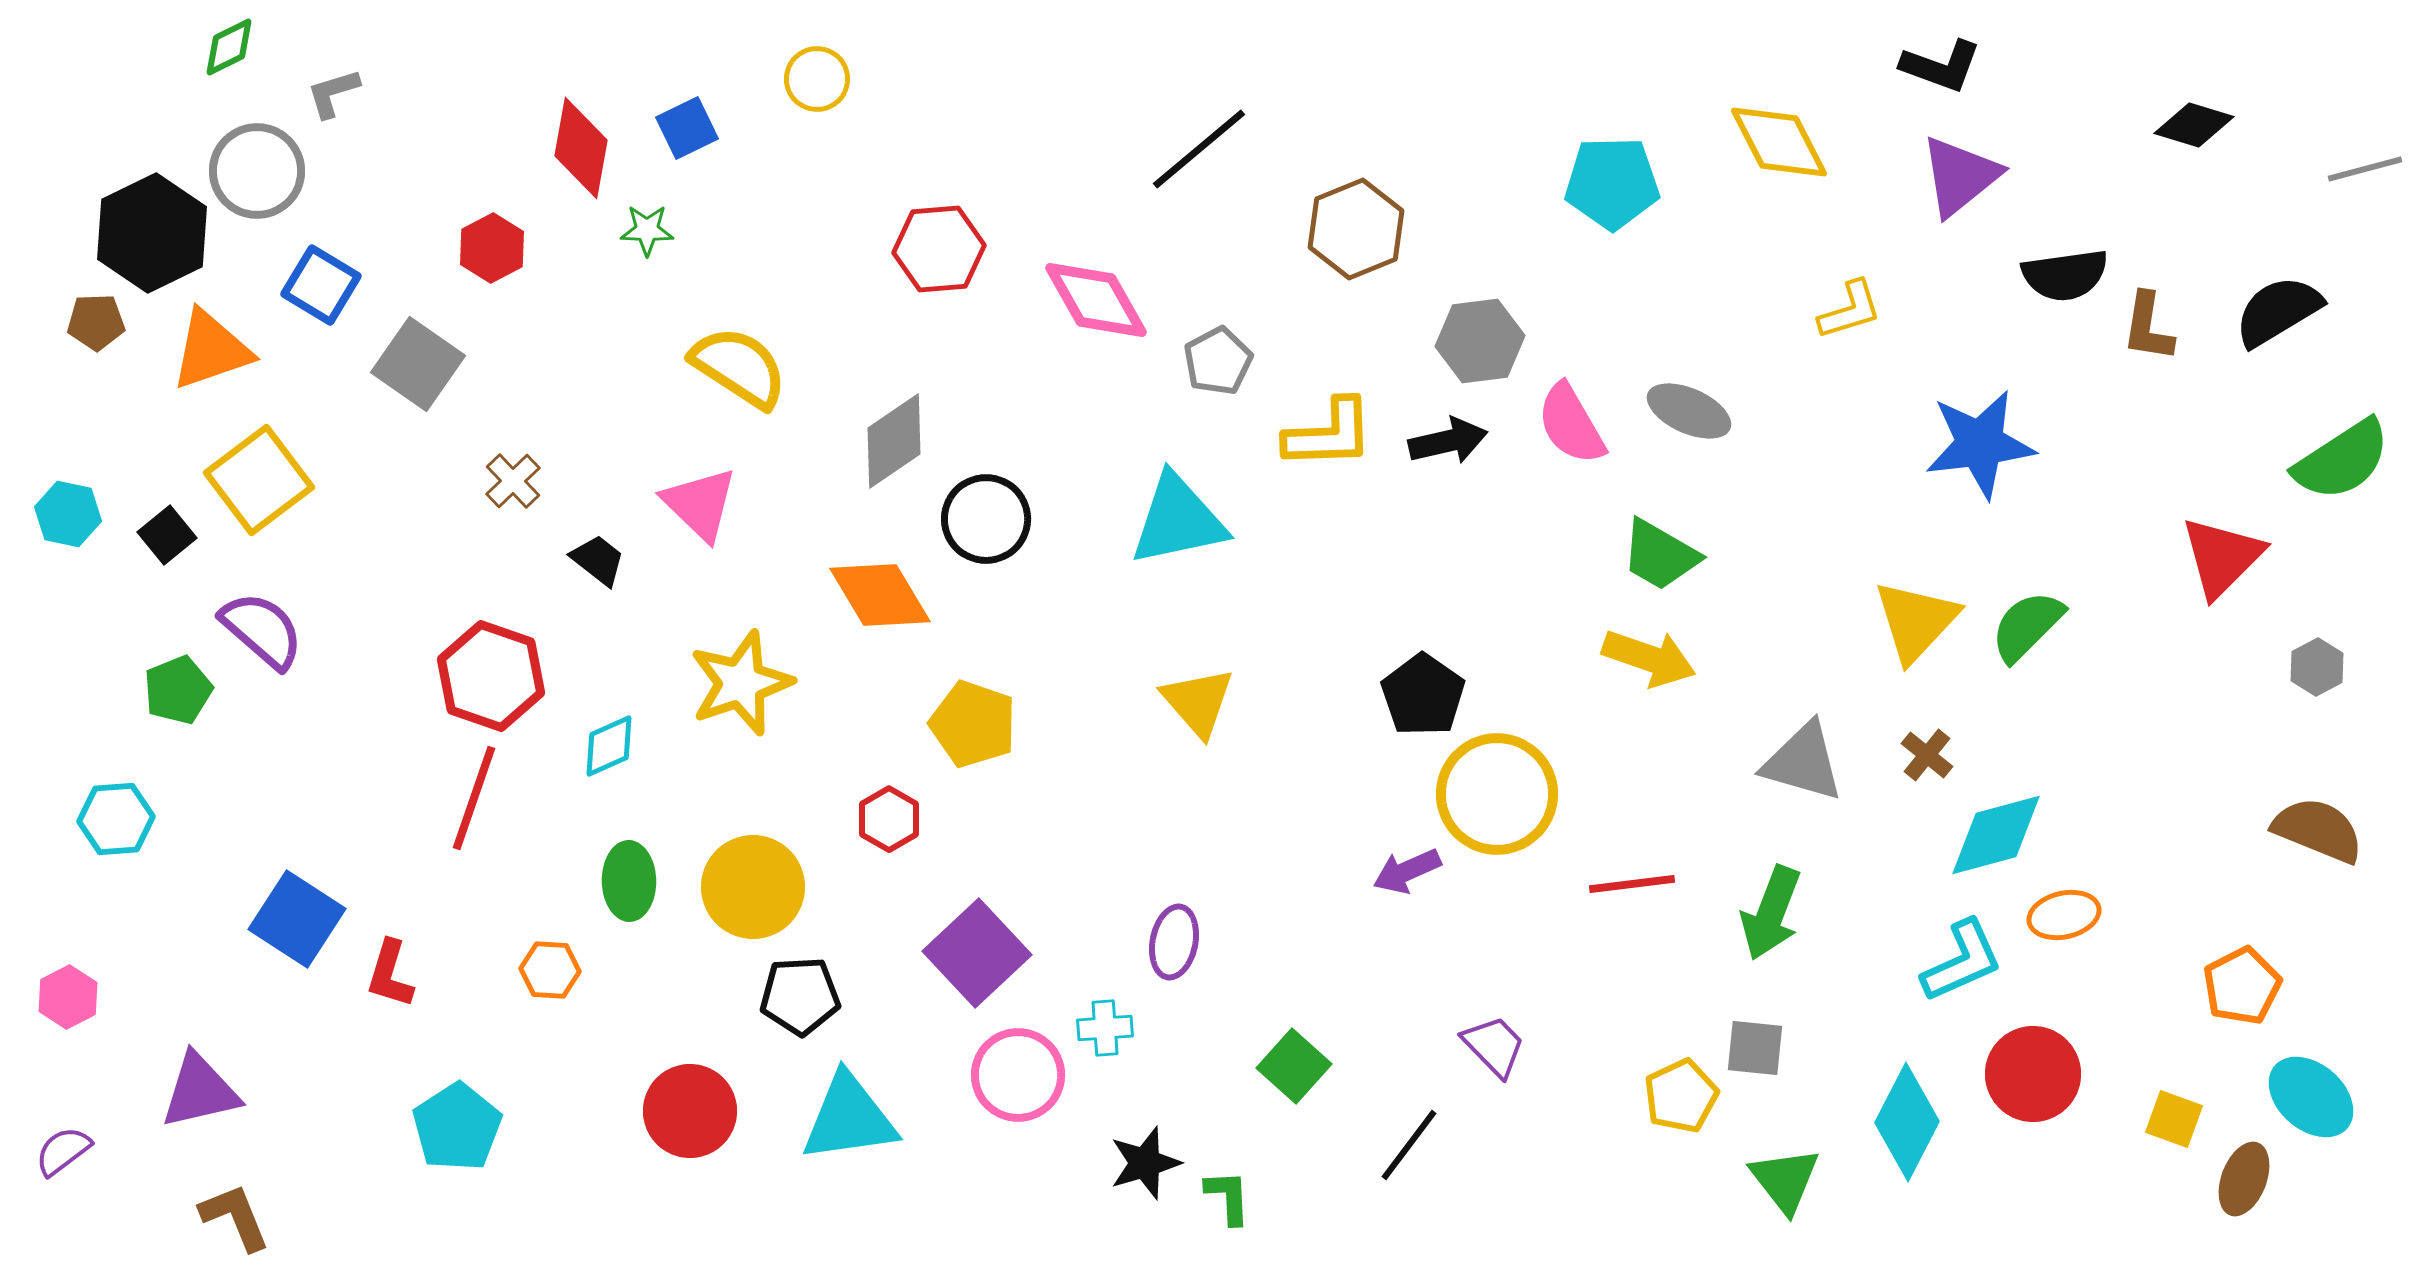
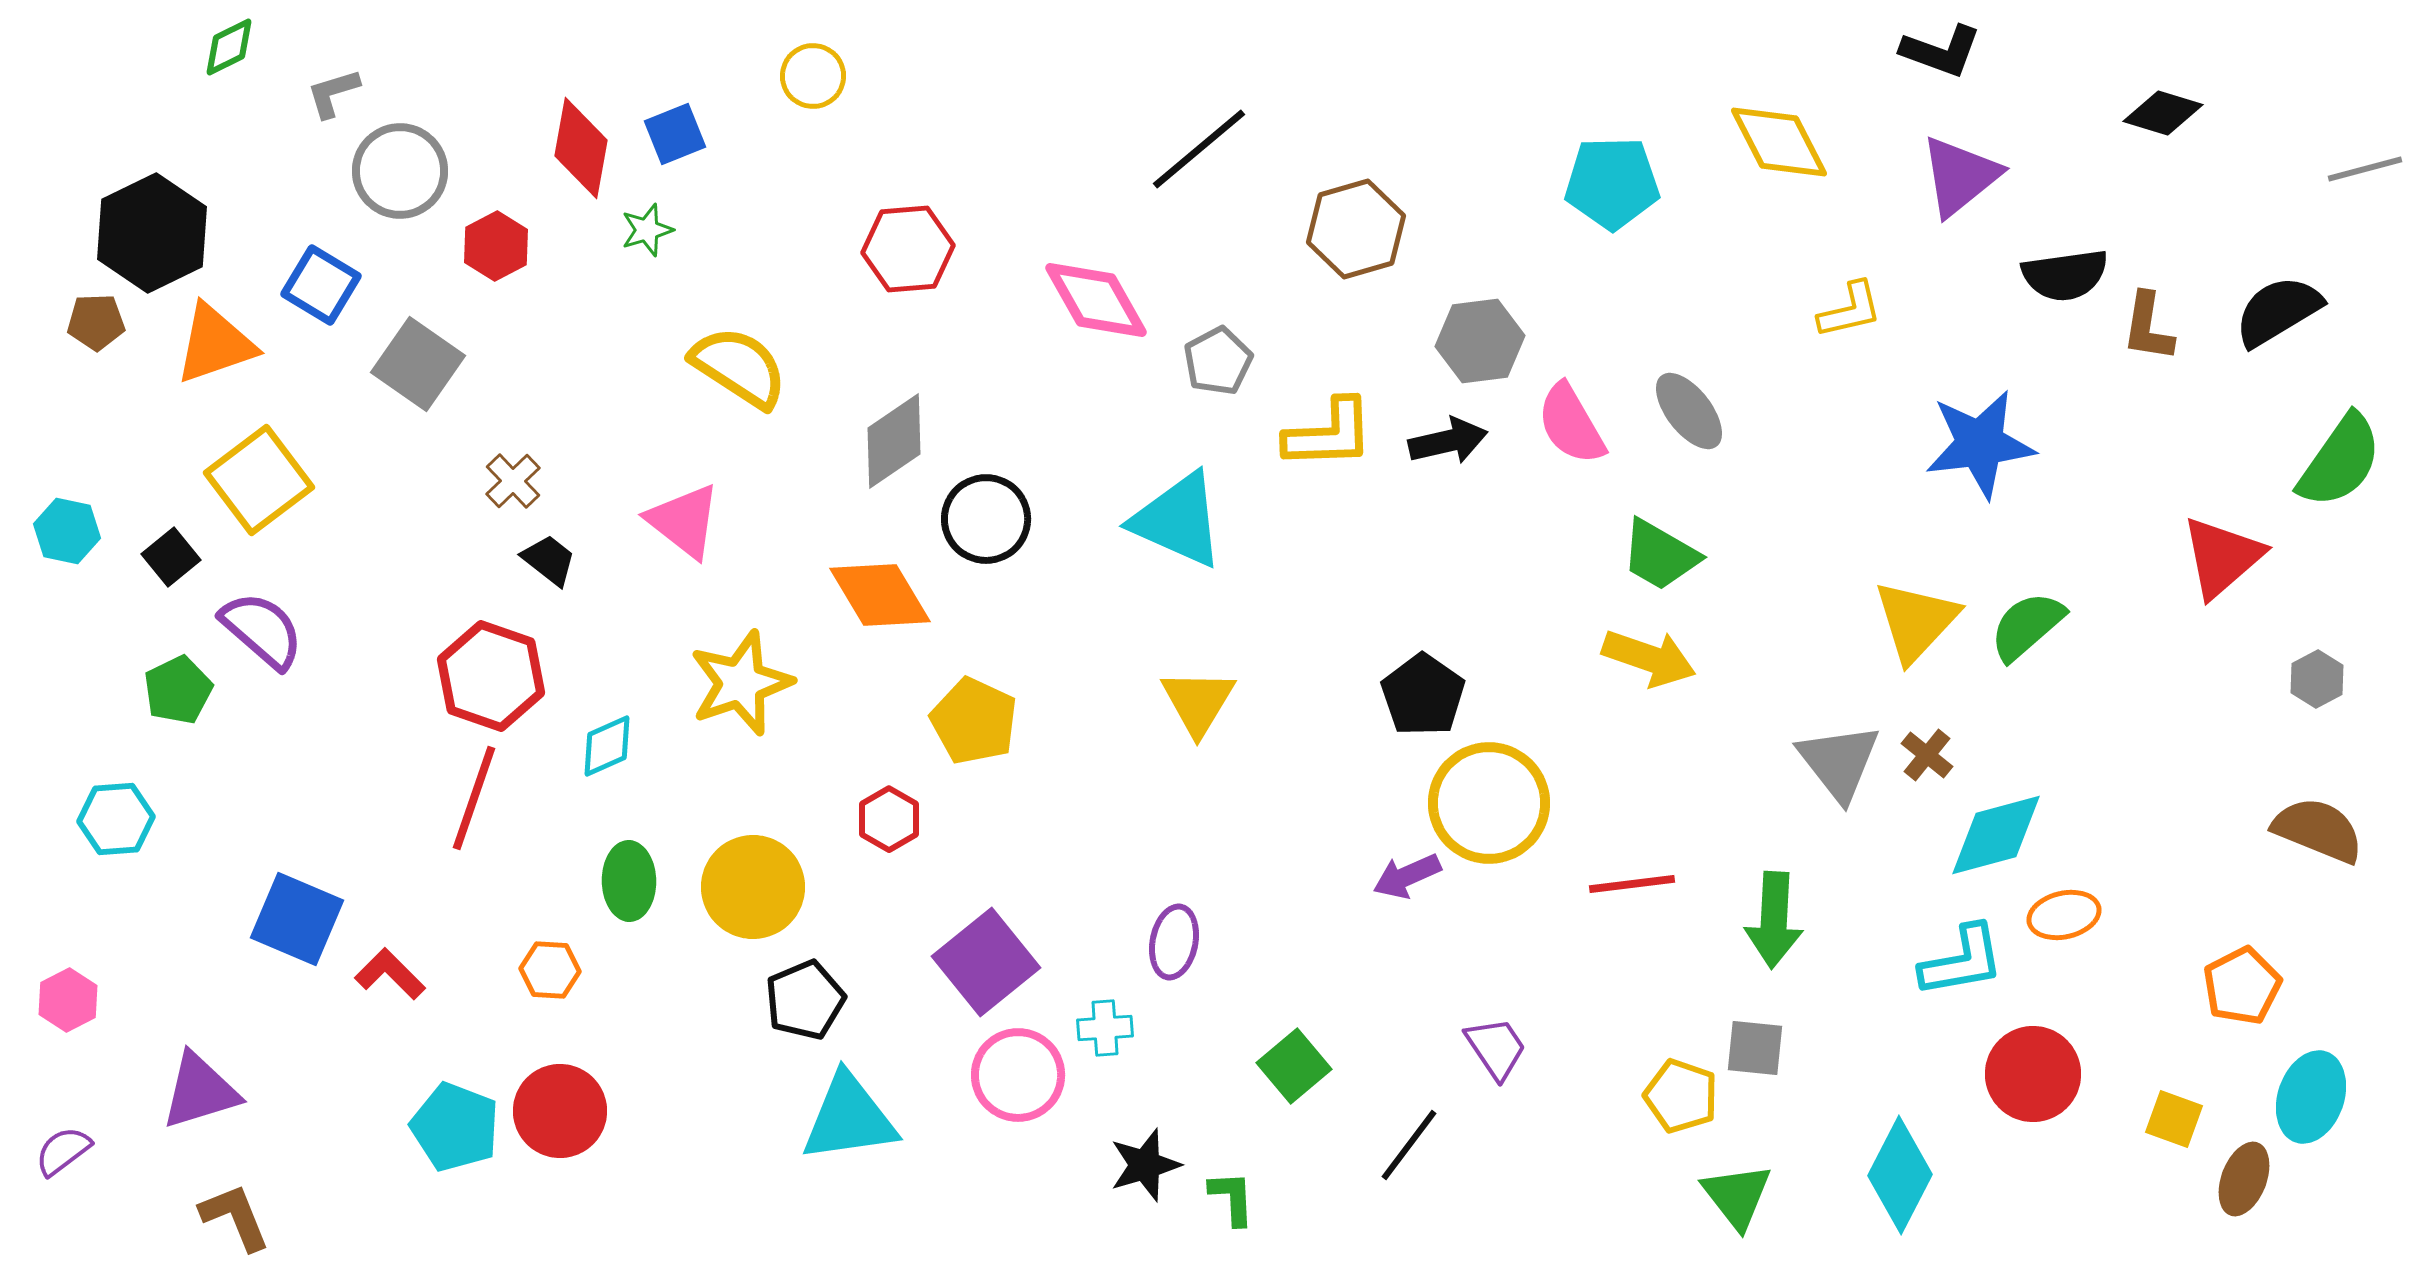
black L-shape at (1941, 66): moved 15 px up
yellow circle at (817, 79): moved 4 px left, 3 px up
black diamond at (2194, 125): moved 31 px left, 12 px up
blue square at (687, 128): moved 12 px left, 6 px down; rotated 4 degrees clockwise
gray circle at (257, 171): moved 143 px right
brown hexagon at (1356, 229): rotated 6 degrees clockwise
green star at (647, 230): rotated 18 degrees counterclockwise
red hexagon at (492, 248): moved 4 px right, 2 px up
red hexagon at (939, 249): moved 31 px left
yellow L-shape at (1850, 310): rotated 4 degrees clockwise
orange triangle at (211, 350): moved 4 px right, 6 px up
gray ellipse at (1689, 411): rotated 28 degrees clockwise
green semicircle at (2342, 460): moved 2 px left, 1 px down; rotated 22 degrees counterclockwise
pink triangle at (700, 504): moved 16 px left, 17 px down; rotated 6 degrees counterclockwise
cyan hexagon at (68, 514): moved 1 px left, 17 px down
cyan triangle at (1178, 520): rotated 36 degrees clockwise
black square at (167, 535): moved 4 px right, 22 px down
red triangle at (2222, 557): rotated 4 degrees clockwise
black trapezoid at (598, 560): moved 49 px left
green semicircle at (2027, 626): rotated 4 degrees clockwise
gray hexagon at (2317, 667): moved 12 px down
green pentagon at (178, 690): rotated 4 degrees counterclockwise
yellow triangle at (1198, 702): rotated 12 degrees clockwise
yellow pentagon at (973, 724): moved 1 px right, 3 px up; rotated 6 degrees clockwise
cyan diamond at (609, 746): moved 2 px left
gray triangle at (1803, 762): moved 36 px right; rotated 36 degrees clockwise
yellow circle at (1497, 794): moved 8 px left, 9 px down
purple arrow at (1407, 871): moved 5 px down
green arrow at (1771, 913): moved 3 px right, 7 px down; rotated 18 degrees counterclockwise
blue square at (297, 919): rotated 10 degrees counterclockwise
purple square at (977, 953): moved 9 px right, 9 px down; rotated 4 degrees clockwise
cyan L-shape at (1962, 961): rotated 14 degrees clockwise
red L-shape at (390, 974): rotated 118 degrees clockwise
black pentagon at (800, 996): moved 5 px right, 4 px down; rotated 20 degrees counterclockwise
pink hexagon at (68, 997): moved 3 px down
purple trapezoid at (1494, 1046): moved 2 px right, 2 px down; rotated 10 degrees clockwise
green square at (1294, 1066): rotated 8 degrees clockwise
purple triangle at (200, 1091): rotated 4 degrees counterclockwise
yellow pentagon at (1681, 1096): rotated 28 degrees counterclockwise
cyan ellipse at (2311, 1097): rotated 68 degrees clockwise
red circle at (690, 1111): moved 130 px left
cyan diamond at (1907, 1122): moved 7 px left, 53 px down
cyan pentagon at (457, 1127): moved 2 px left; rotated 18 degrees counterclockwise
black star at (1145, 1163): moved 2 px down
green triangle at (1785, 1180): moved 48 px left, 16 px down
green L-shape at (1228, 1197): moved 4 px right, 1 px down
